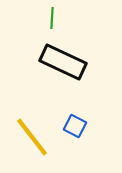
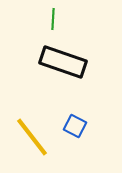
green line: moved 1 px right, 1 px down
black rectangle: rotated 6 degrees counterclockwise
